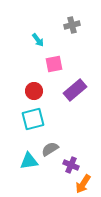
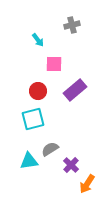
pink square: rotated 12 degrees clockwise
red circle: moved 4 px right
purple cross: rotated 21 degrees clockwise
orange arrow: moved 4 px right
